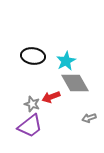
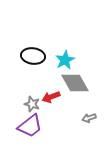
cyan star: moved 1 px left, 1 px up
